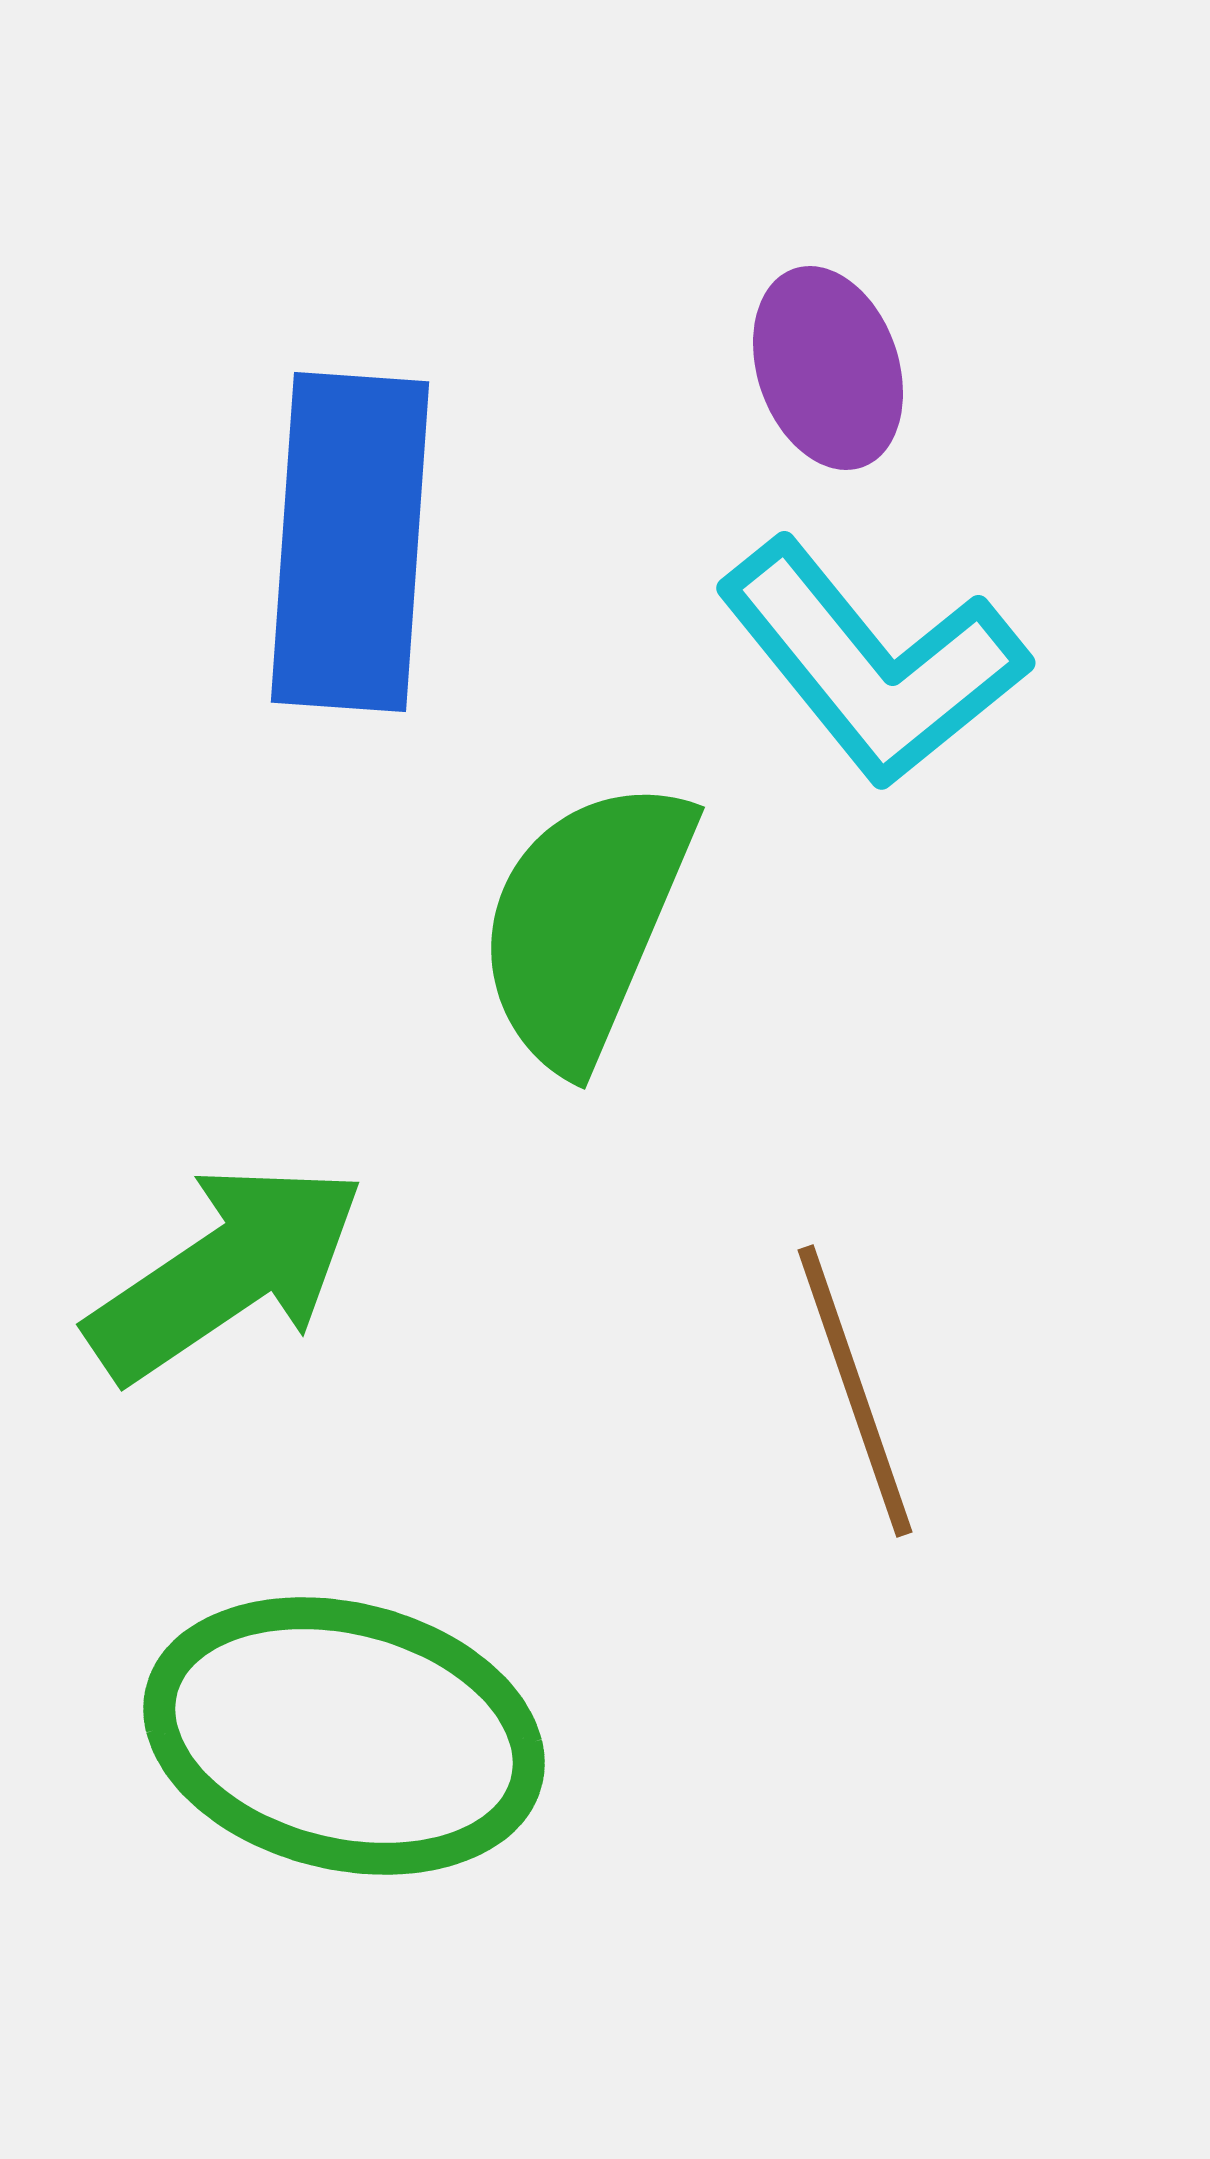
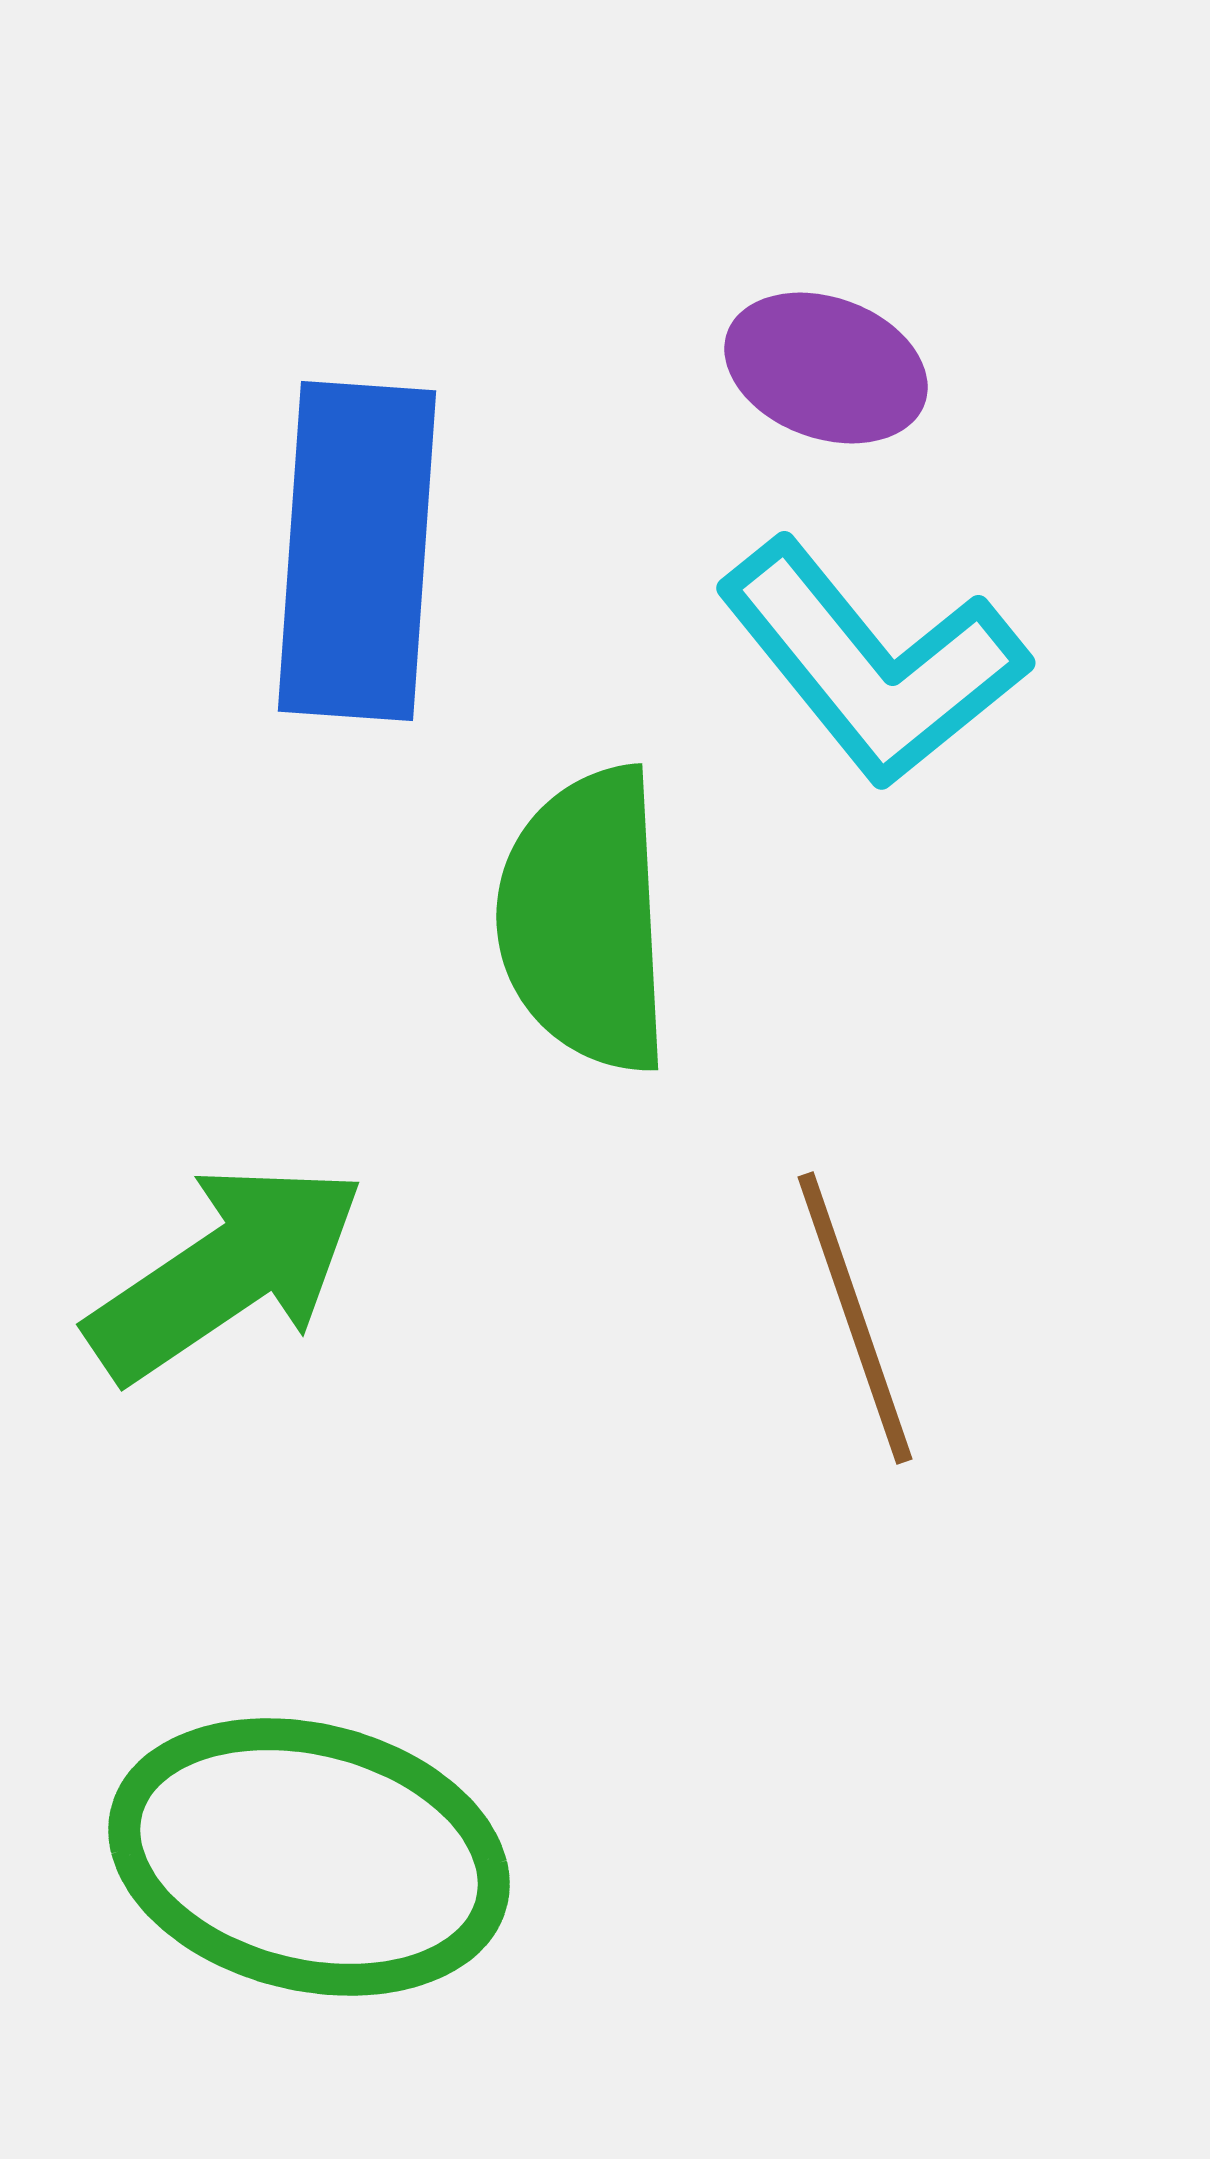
purple ellipse: moved 2 px left; rotated 51 degrees counterclockwise
blue rectangle: moved 7 px right, 9 px down
green semicircle: moved 3 px up; rotated 26 degrees counterclockwise
brown line: moved 73 px up
green ellipse: moved 35 px left, 121 px down
